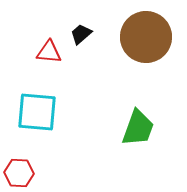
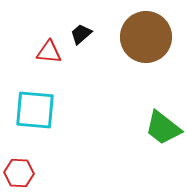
cyan square: moved 2 px left, 2 px up
green trapezoid: moved 25 px right; rotated 108 degrees clockwise
